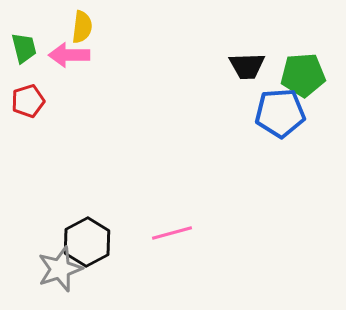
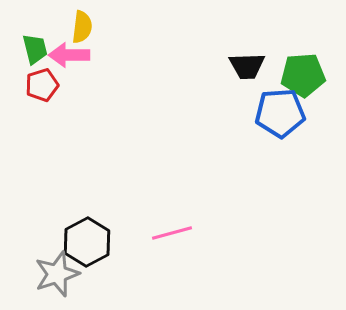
green trapezoid: moved 11 px right, 1 px down
red pentagon: moved 14 px right, 16 px up
gray star: moved 3 px left, 5 px down
